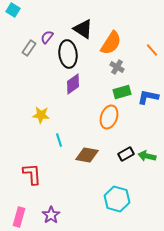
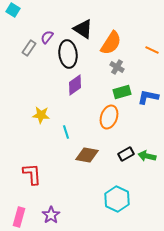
orange line: rotated 24 degrees counterclockwise
purple diamond: moved 2 px right, 1 px down
cyan line: moved 7 px right, 8 px up
cyan hexagon: rotated 10 degrees clockwise
